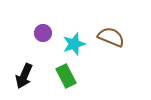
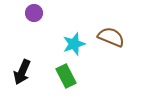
purple circle: moved 9 px left, 20 px up
black arrow: moved 2 px left, 4 px up
